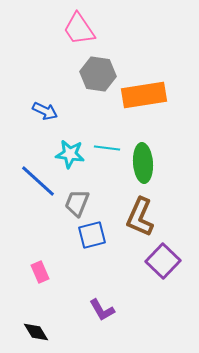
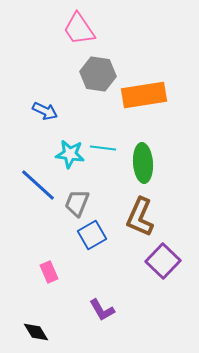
cyan line: moved 4 px left
blue line: moved 4 px down
blue square: rotated 16 degrees counterclockwise
pink rectangle: moved 9 px right
